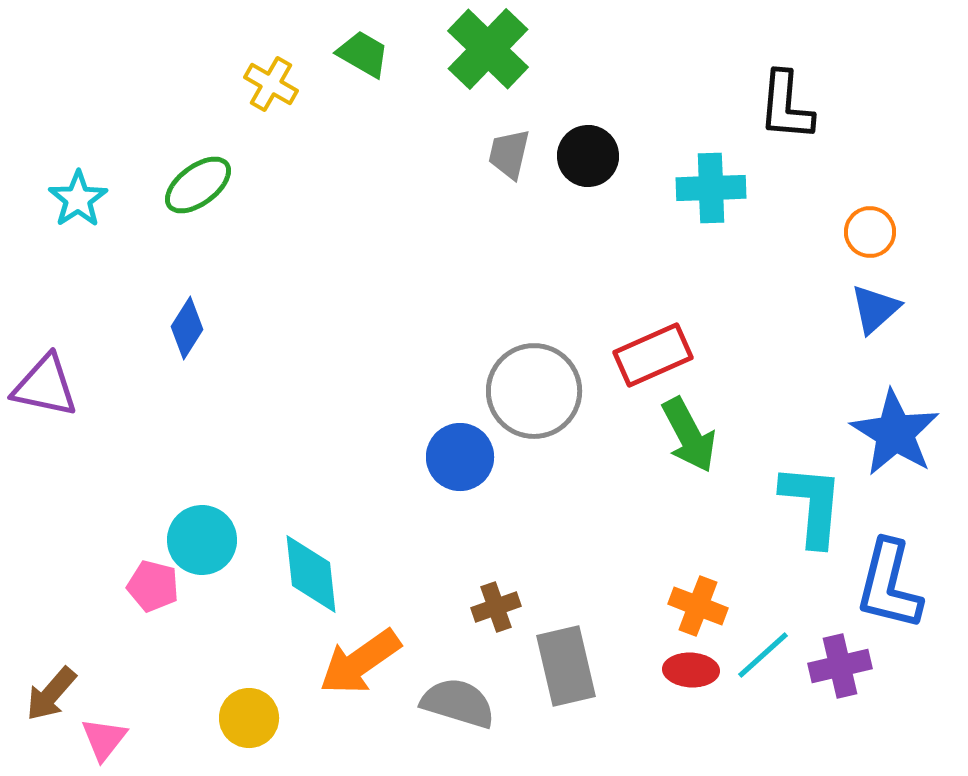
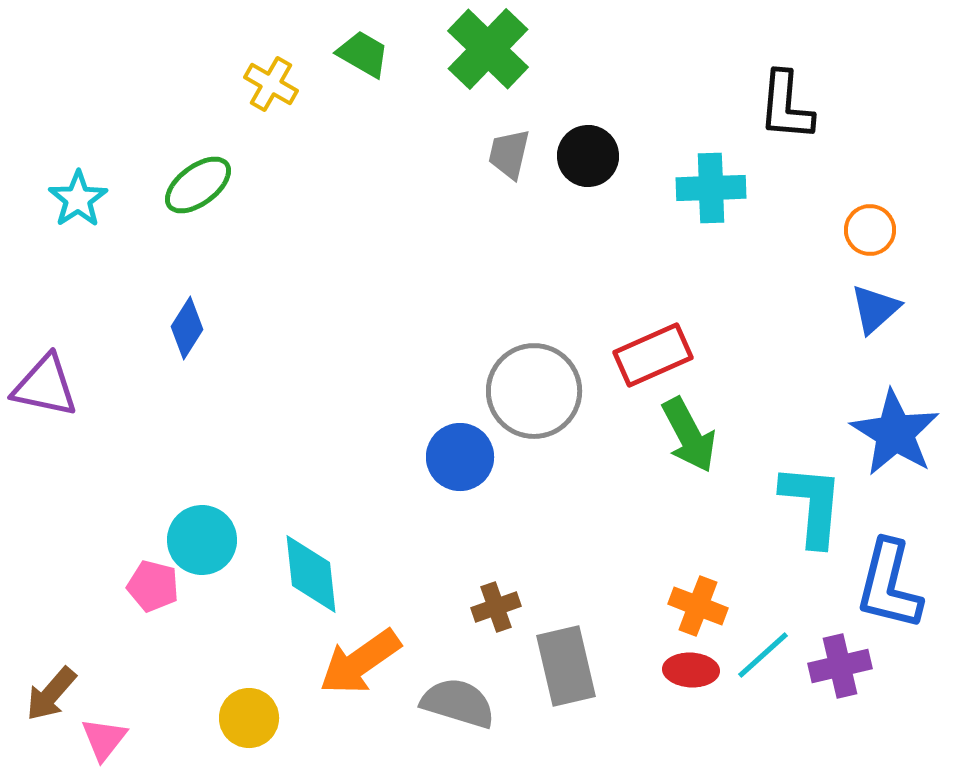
orange circle: moved 2 px up
